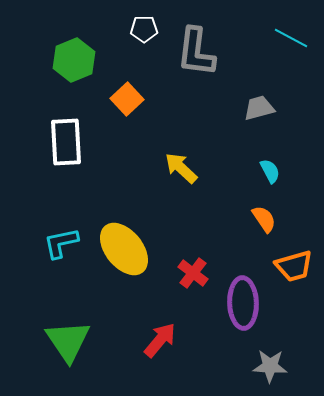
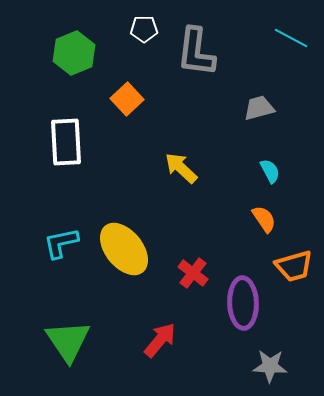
green hexagon: moved 7 px up
